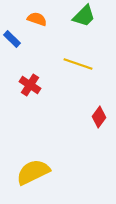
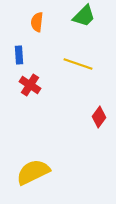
orange semicircle: moved 3 px down; rotated 102 degrees counterclockwise
blue rectangle: moved 7 px right, 16 px down; rotated 42 degrees clockwise
